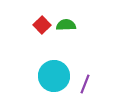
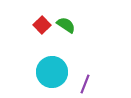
green semicircle: rotated 36 degrees clockwise
cyan circle: moved 2 px left, 4 px up
